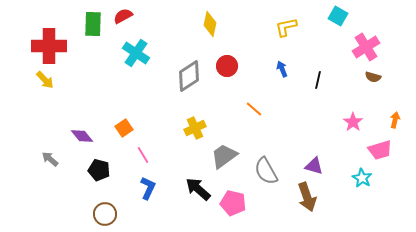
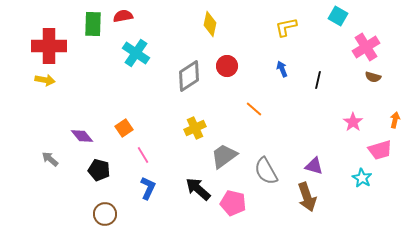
red semicircle: rotated 18 degrees clockwise
yellow arrow: rotated 36 degrees counterclockwise
